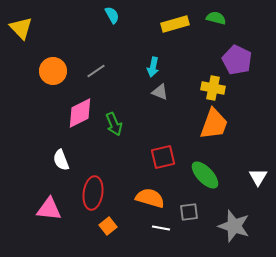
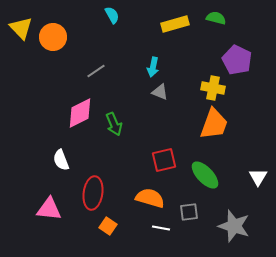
orange circle: moved 34 px up
red square: moved 1 px right, 3 px down
orange square: rotated 18 degrees counterclockwise
